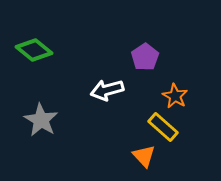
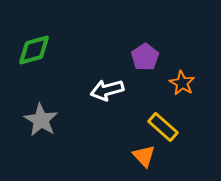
green diamond: rotated 54 degrees counterclockwise
orange star: moved 7 px right, 13 px up
